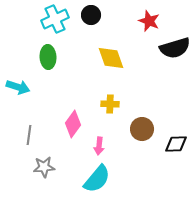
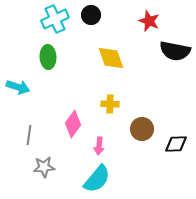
black semicircle: moved 3 px down; rotated 28 degrees clockwise
